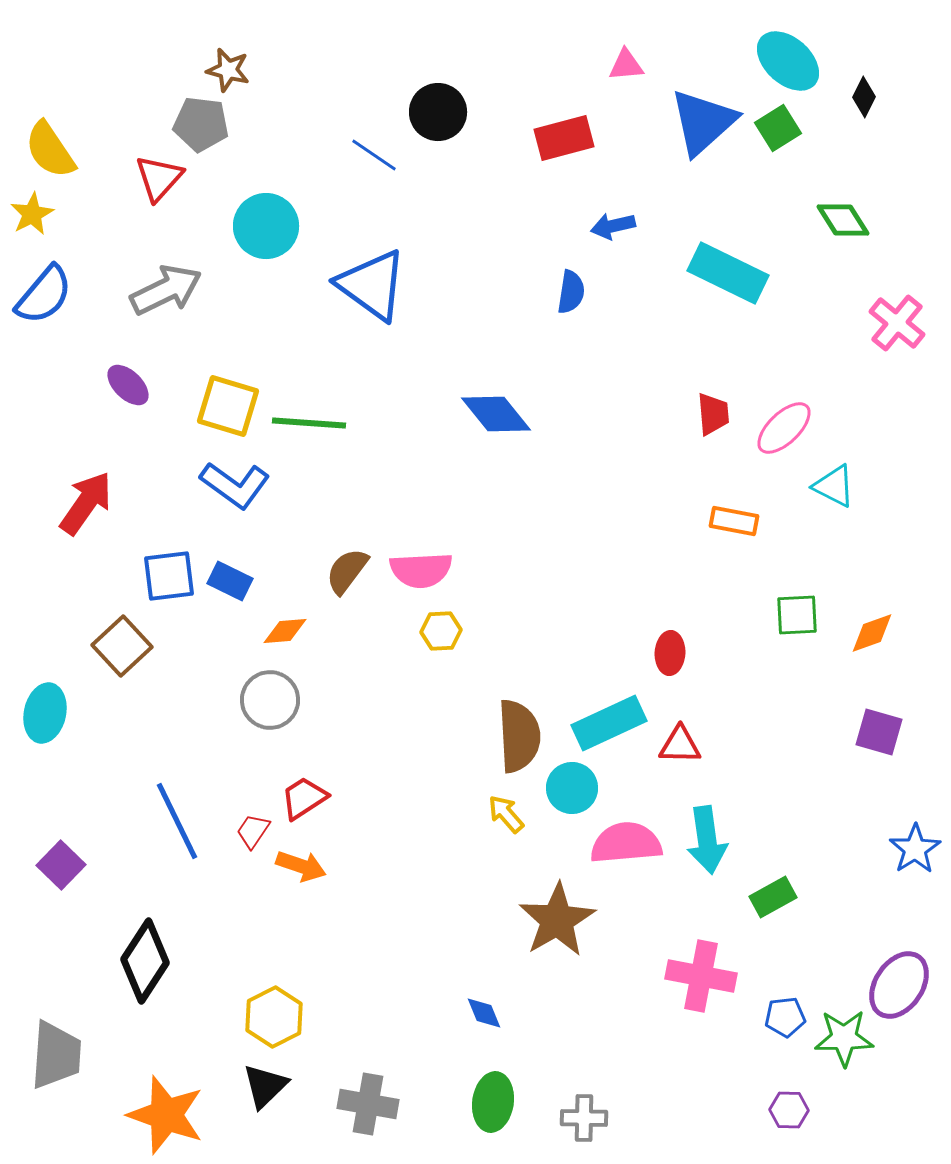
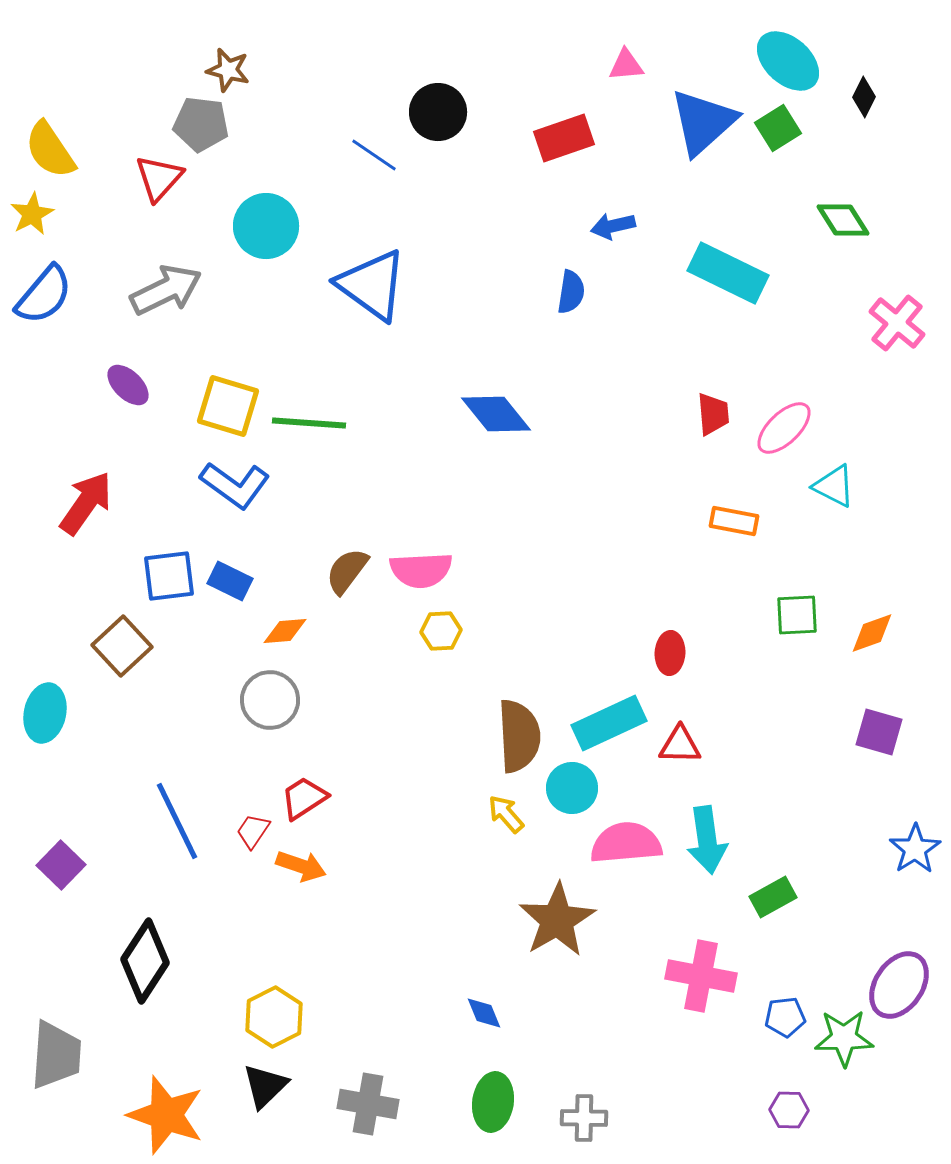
red rectangle at (564, 138): rotated 4 degrees counterclockwise
